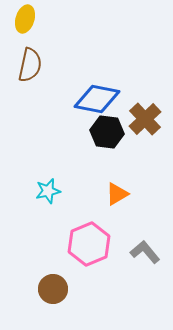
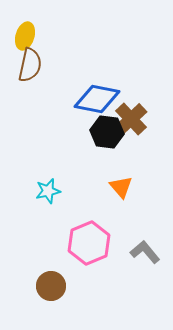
yellow ellipse: moved 17 px down
brown cross: moved 14 px left
orange triangle: moved 4 px right, 7 px up; rotated 40 degrees counterclockwise
pink hexagon: moved 1 px up
brown circle: moved 2 px left, 3 px up
